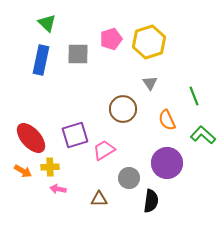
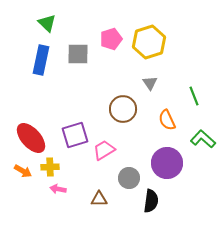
green L-shape: moved 4 px down
